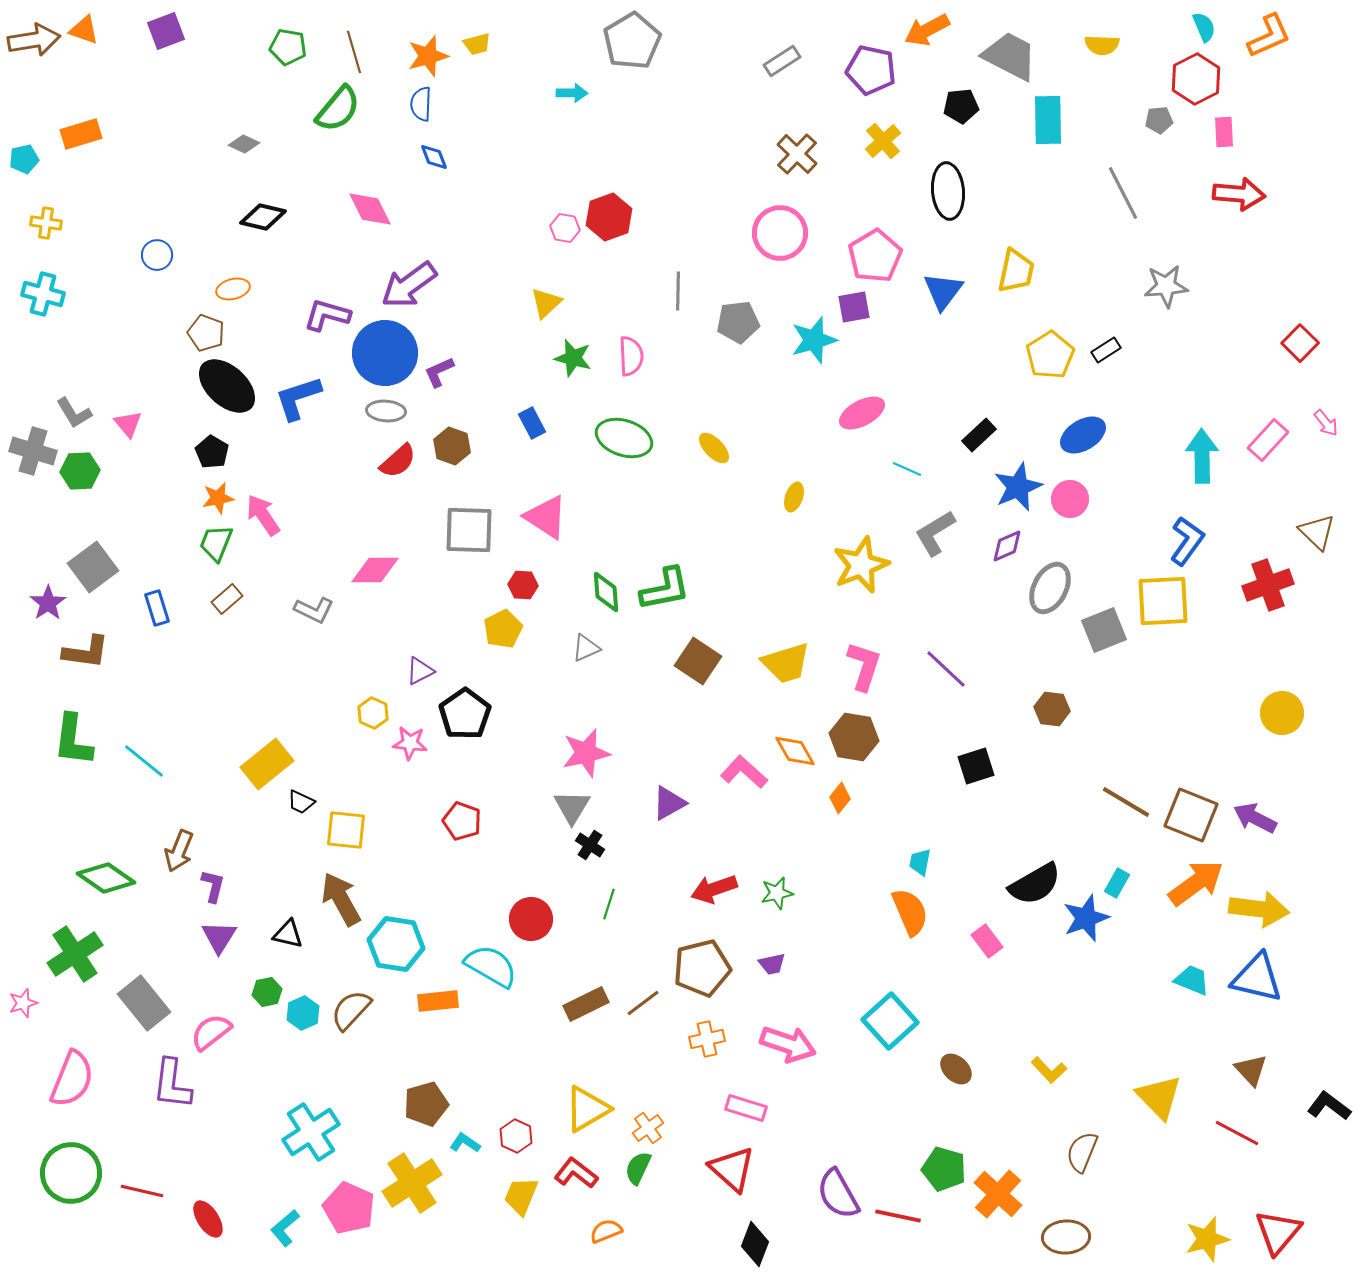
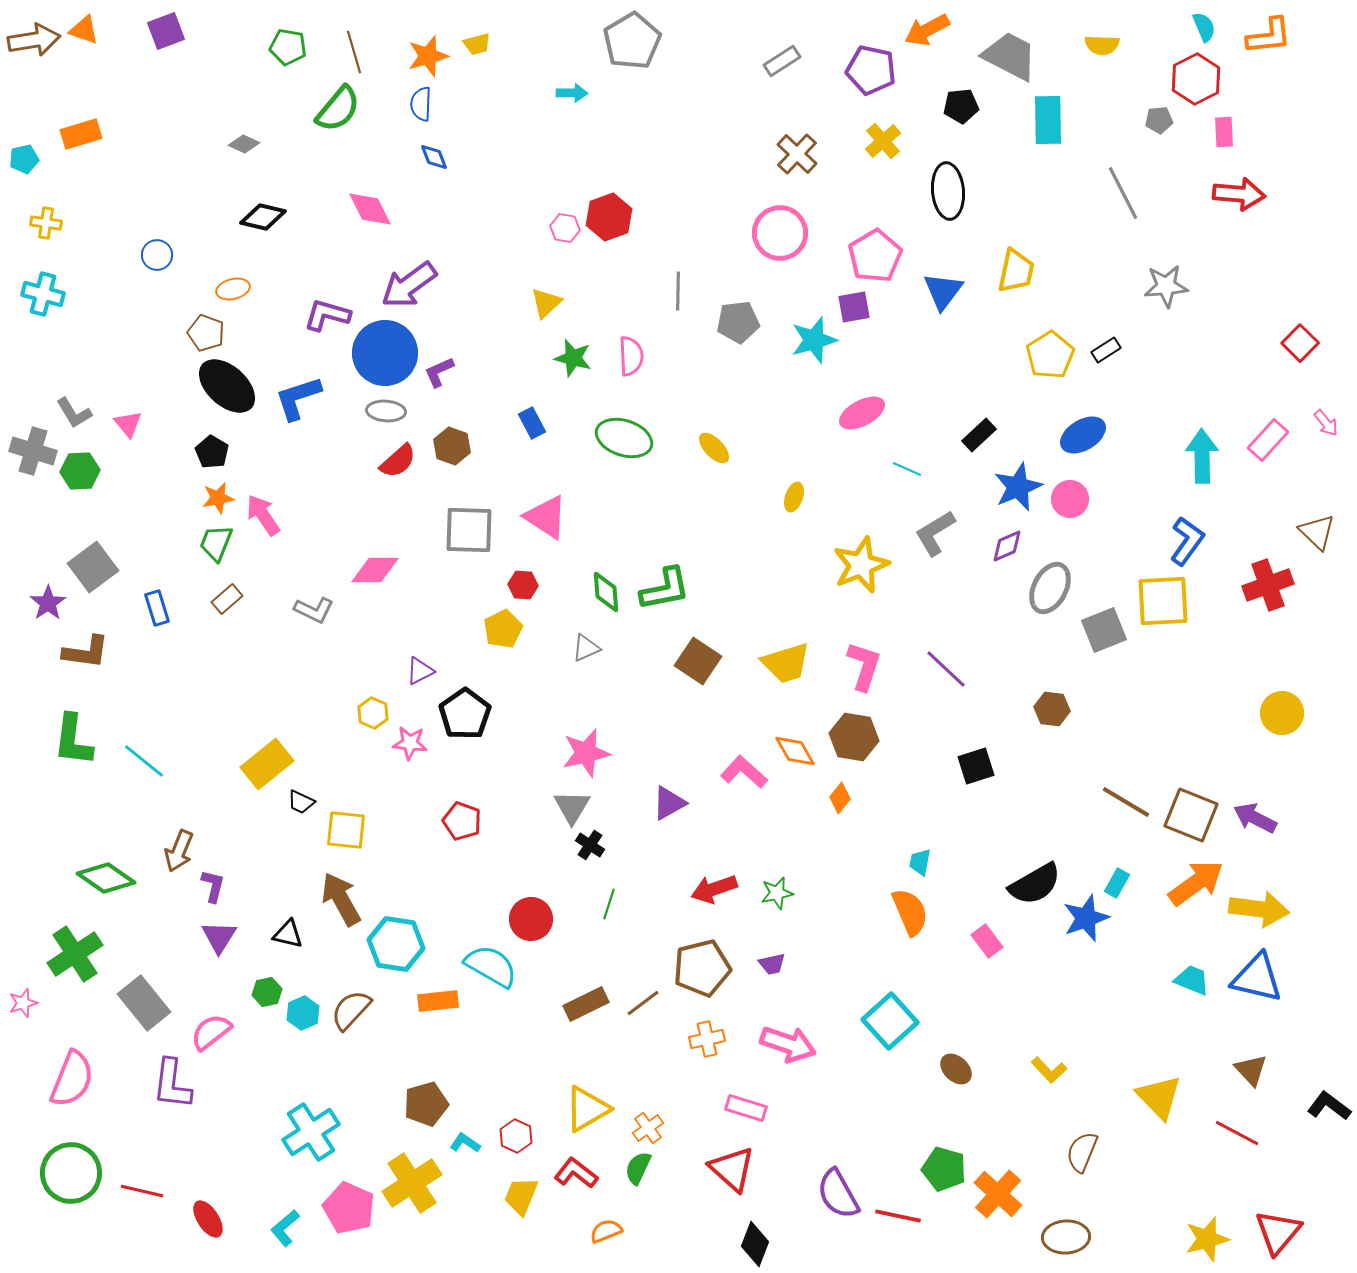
orange L-shape at (1269, 36): rotated 18 degrees clockwise
